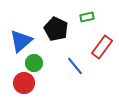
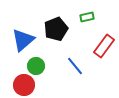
black pentagon: rotated 25 degrees clockwise
blue triangle: moved 2 px right, 1 px up
red rectangle: moved 2 px right, 1 px up
green circle: moved 2 px right, 3 px down
red circle: moved 2 px down
